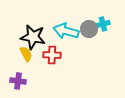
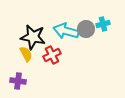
gray circle: moved 3 px left
red cross: rotated 30 degrees counterclockwise
